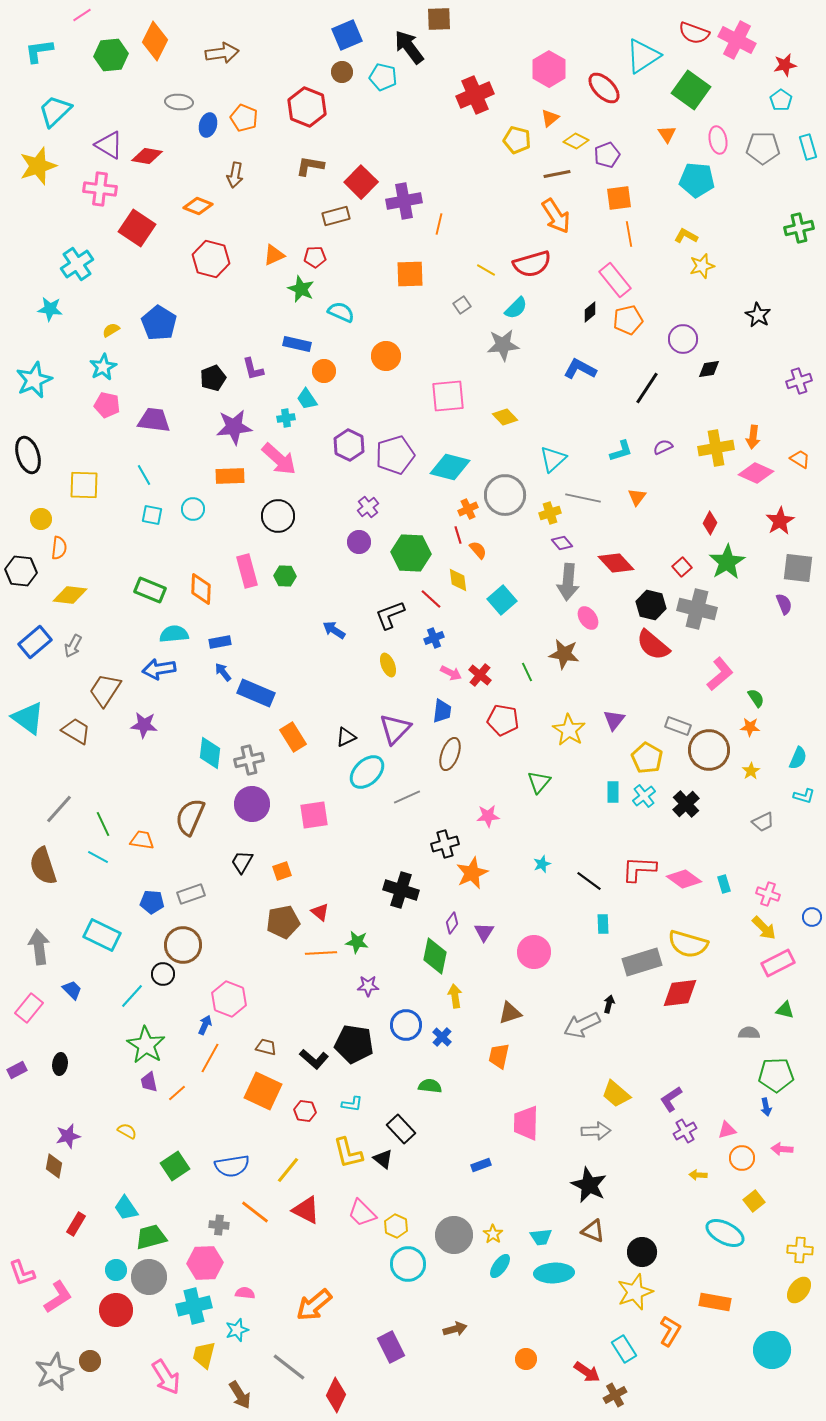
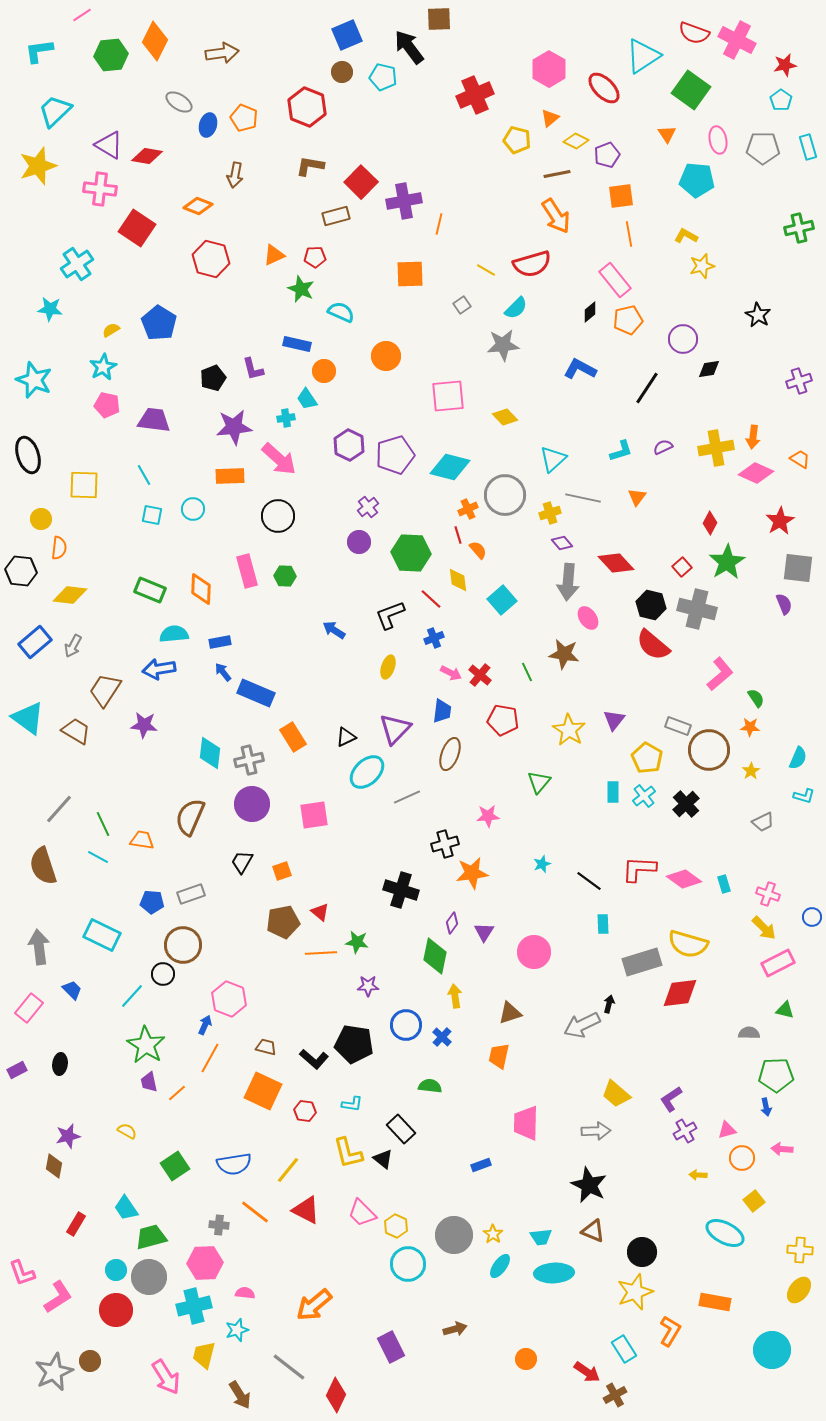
gray ellipse at (179, 102): rotated 28 degrees clockwise
orange square at (619, 198): moved 2 px right, 2 px up
cyan star at (34, 380): rotated 27 degrees counterclockwise
yellow ellipse at (388, 665): moved 2 px down; rotated 40 degrees clockwise
orange star at (472, 873): rotated 16 degrees clockwise
blue semicircle at (232, 1166): moved 2 px right, 2 px up
